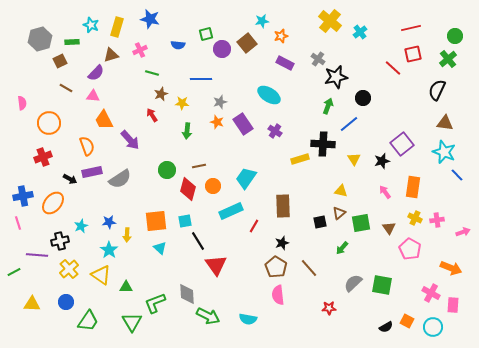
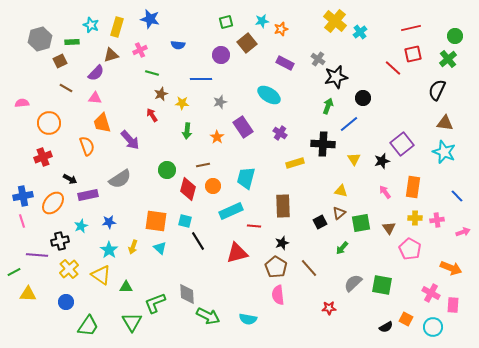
yellow cross at (330, 21): moved 5 px right
green square at (206, 34): moved 20 px right, 12 px up
orange star at (281, 36): moved 7 px up
purple circle at (222, 49): moved 1 px left, 6 px down
pink triangle at (93, 96): moved 2 px right, 2 px down
pink semicircle at (22, 103): rotated 88 degrees counterclockwise
orange trapezoid at (104, 120): moved 2 px left, 3 px down; rotated 10 degrees clockwise
orange star at (217, 122): moved 15 px down; rotated 16 degrees clockwise
purple rectangle at (243, 124): moved 3 px down
purple cross at (275, 131): moved 5 px right, 2 px down
yellow rectangle at (300, 159): moved 5 px left, 4 px down
brown line at (199, 166): moved 4 px right, 1 px up
purple rectangle at (92, 172): moved 4 px left, 23 px down
blue line at (457, 175): moved 21 px down
cyan trapezoid at (246, 178): rotated 20 degrees counterclockwise
yellow cross at (415, 218): rotated 24 degrees counterclockwise
orange square at (156, 221): rotated 15 degrees clockwise
cyan square at (185, 221): rotated 24 degrees clockwise
black square at (320, 222): rotated 16 degrees counterclockwise
pink line at (18, 223): moved 4 px right, 2 px up
red line at (254, 226): rotated 64 degrees clockwise
yellow arrow at (127, 235): moved 6 px right, 12 px down; rotated 16 degrees clockwise
red triangle at (216, 265): moved 21 px right, 12 px up; rotated 50 degrees clockwise
yellow triangle at (32, 304): moved 4 px left, 10 px up
green trapezoid at (88, 321): moved 5 px down
orange square at (407, 321): moved 1 px left, 2 px up
